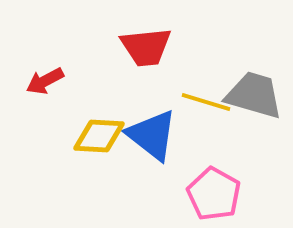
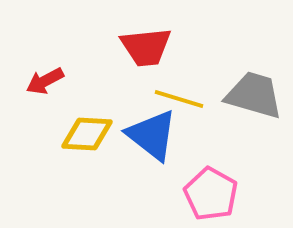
yellow line: moved 27 px left, 3 px up
yellow diamond: moved 12 px left, 2 px up
pink pentagon: moved 3 px left
